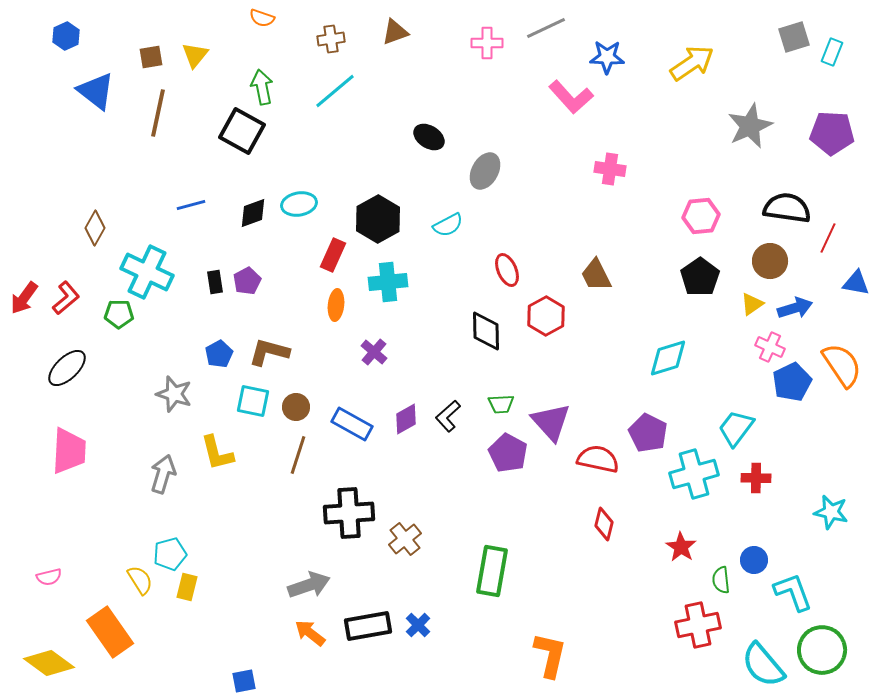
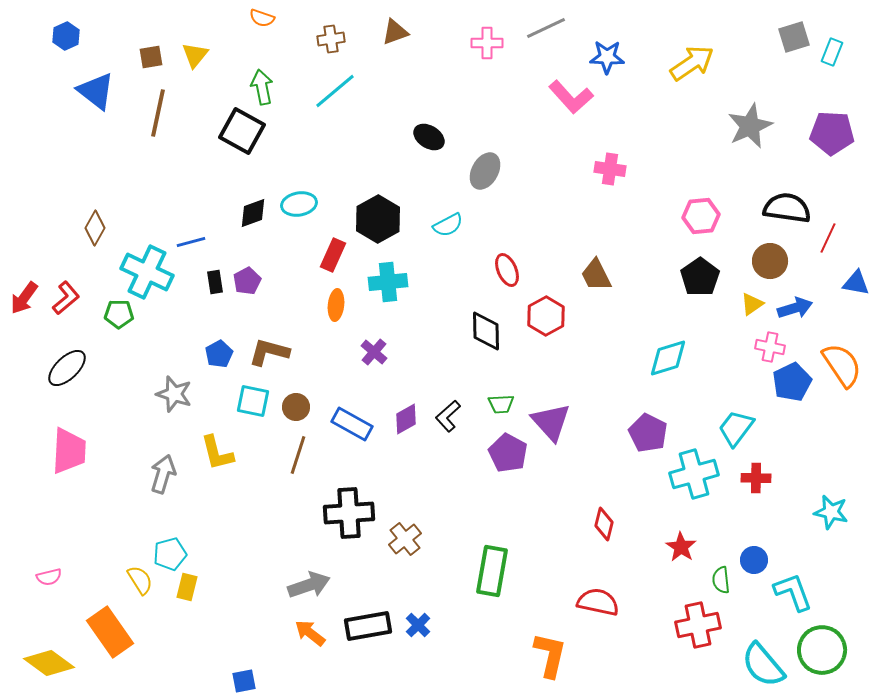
blue line at (191, 205): moved 37 px down
pink cross at (770, 347): rotated 12 degrees counterclockwise
red semicircle at (598, 459): moved 143 px down
